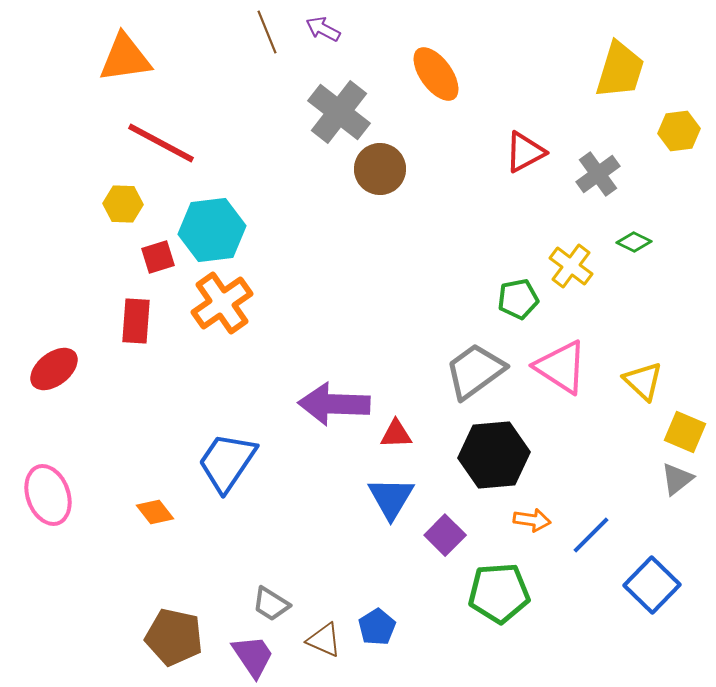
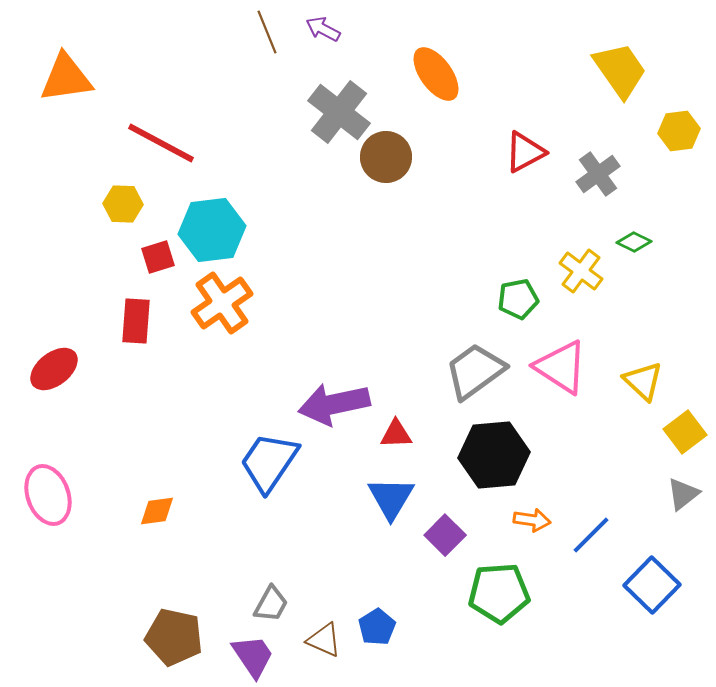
orange triangle at (125, 58): moved 59 px left, 20 px down
yellow trapezoid at (620, 70): rotated 52 degrees counterclockwise
brown circle at (380, 169): moved 6 px right, 12 px up
yellow cross at (571, 266): moved 10 px right, 5 px down
purple arrow at (334, 404): rotated 14 degrees counterclockwise
yellow square at (685, 432): rotated 30 degrees clockwise
blue trapezoid at (227, 462): moved 42 px right
gray triangle at (677, 479): moved 6 px right, 15 px down
orange diamond at (155, 512): moved 2 px right, 1 px up; rotated 60 degrees counterclockwise
gray trapezoid at (271, 604): rotated 93 degrees counterclockwise
